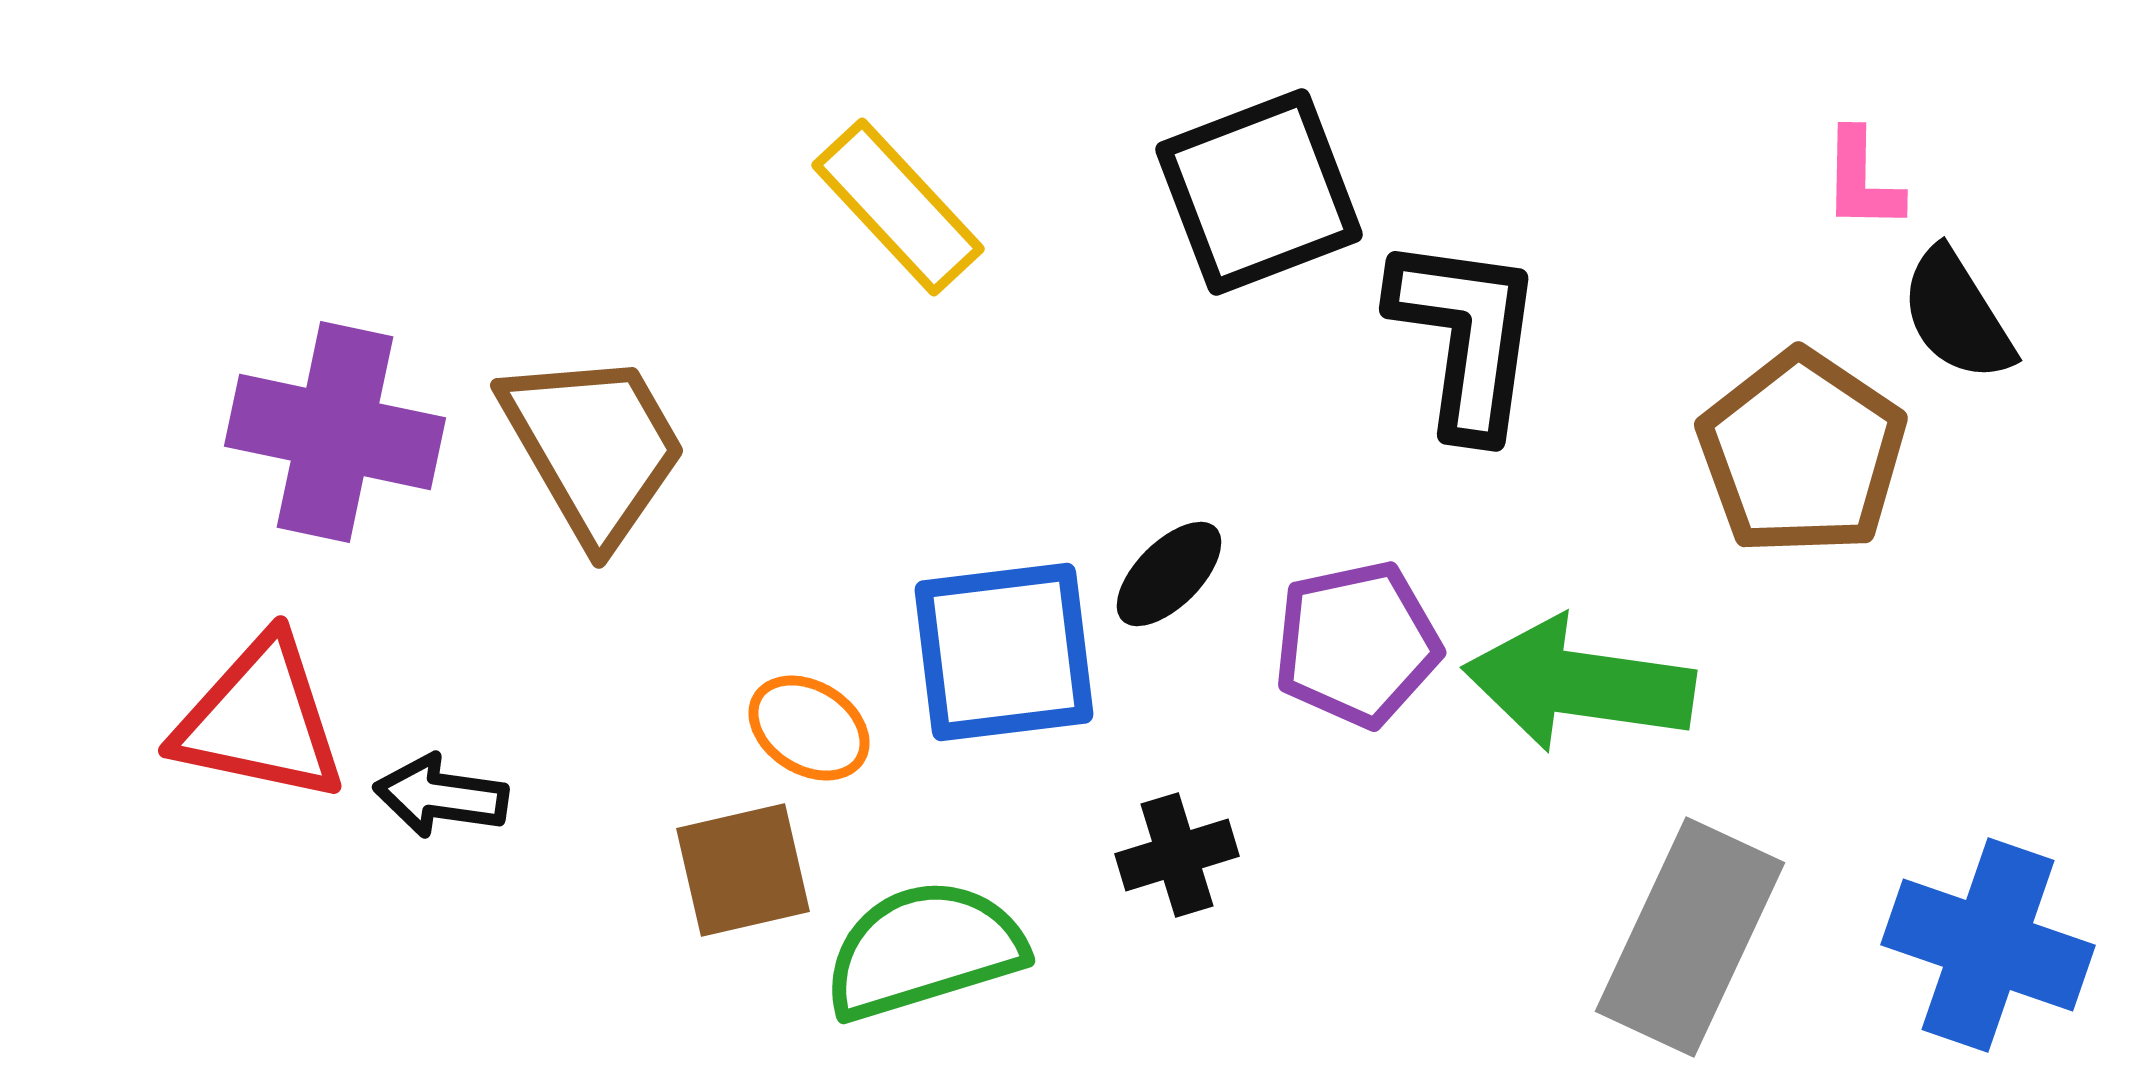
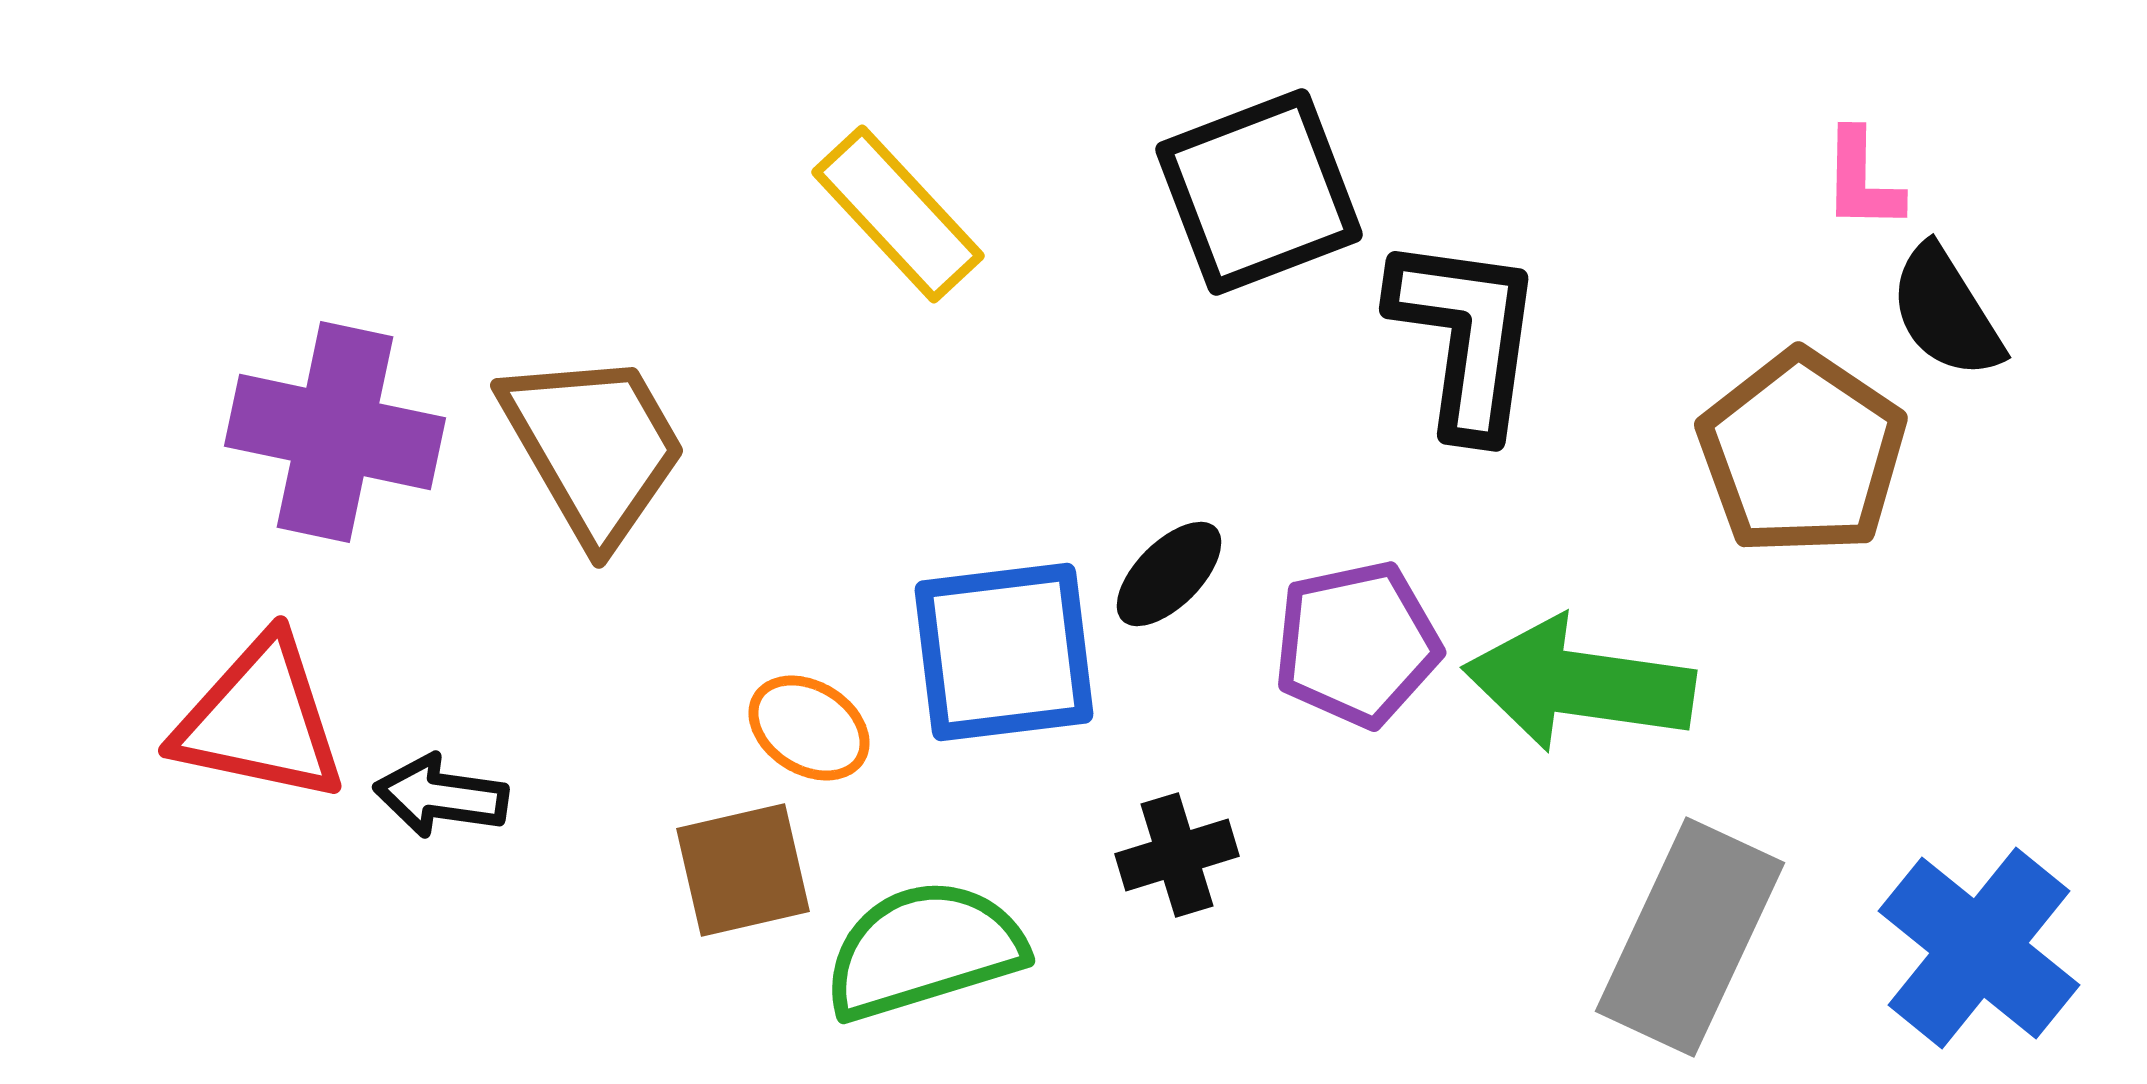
yellow rectangle: moved 7 px down
black semicircle: moved 11 px left, 3 px up
blue cross: moved 9 px left, 3 px down; rotated 20 degrees clockwise
